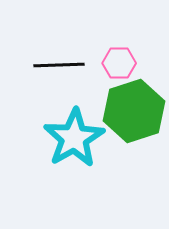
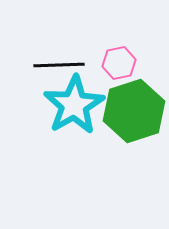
pink hexagon: rotated 12 degrees counterclockwise
cyan star: moved 33 px up
